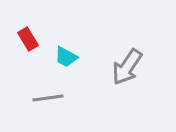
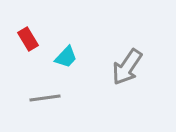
cyan trapezoid: rotated 75 degrees counterclockwise
gray line: moved 3 px left
